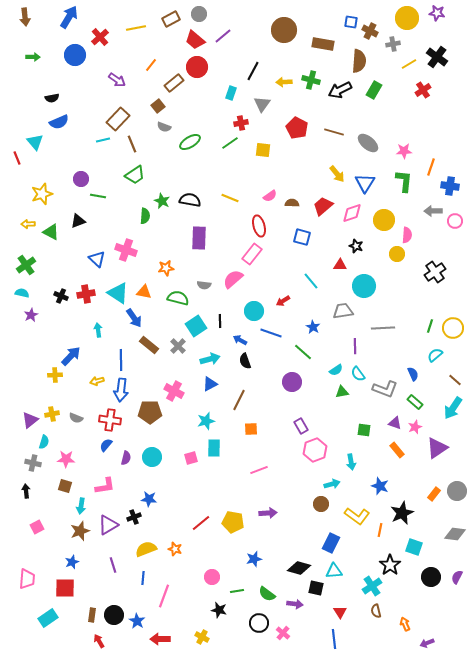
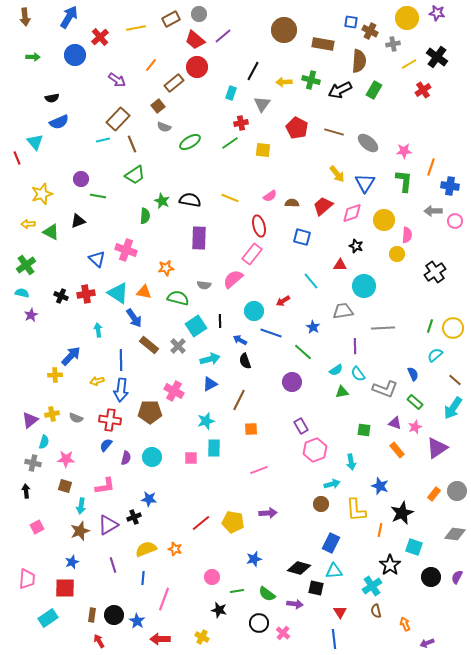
pink square at (191, 458): rotated 16 degrees clockwise
yellow L-shape at (357, 516): moved 1 px left, 6 px up; rotated 50 degrees clockwise
pink line at (164, 596): moved 3 px down
